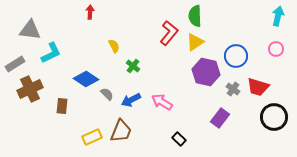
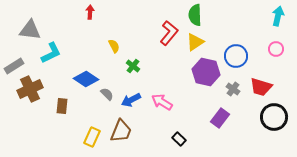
green semicircle: moved 1 px up
gray rectangle: moved 1 px left, 2 px down
red trapezoid: moved 3 px right
yellow rectangle: rotated 42 degrees counterclockwise
